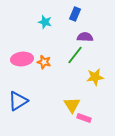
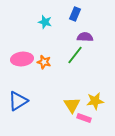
yellow star: moved 24 px down
